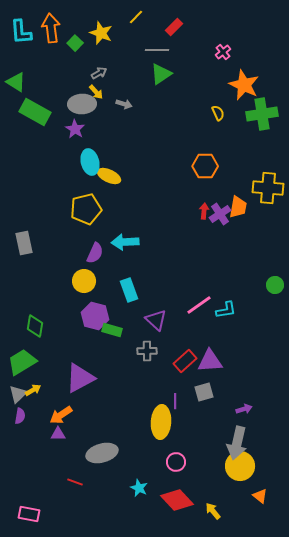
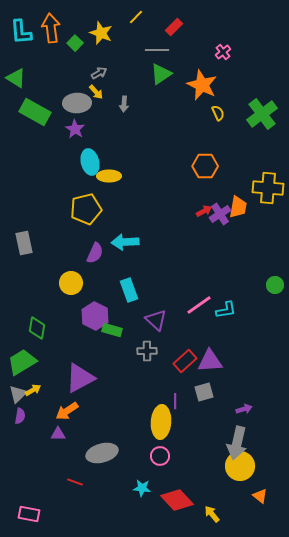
green triangle at (16, 82): moved 4 px up
orange star at (244, 85): moved 42 px left
gray ellipse at (82, 104): moved 5 px left, 1 px up
gray arrow at (124, 104): rotated 77 degrees clockwise
green cross at (262, 114): rotated 28 degrees counterclockwise
yellow ellipse at (109, 176): rotated 25 degrees counterclockwise
red arrow at (204, 211): rotated 56 degrees clockwise
yellow circle at (84, 281): moved 13 px left, 2 px down
purple hexagon at (95, 316): rotated 12 degrees clockwise
green diamond at (35, 326): moved 2 px right, 2 px down
orange arrow at (61, 415): moved 6 px right, 4 px up
pink circle at (176, 462): moved 16 px left, 6 px up
cyan star at (139, 488): moved 3 px right; rotated 18 degrees counterclockwise
yellow arrow at (213, 511): moved 1 px left, 3 px down
